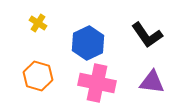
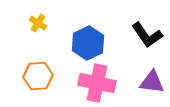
orange hexagon: rotated 20 degrees counterclockwise
